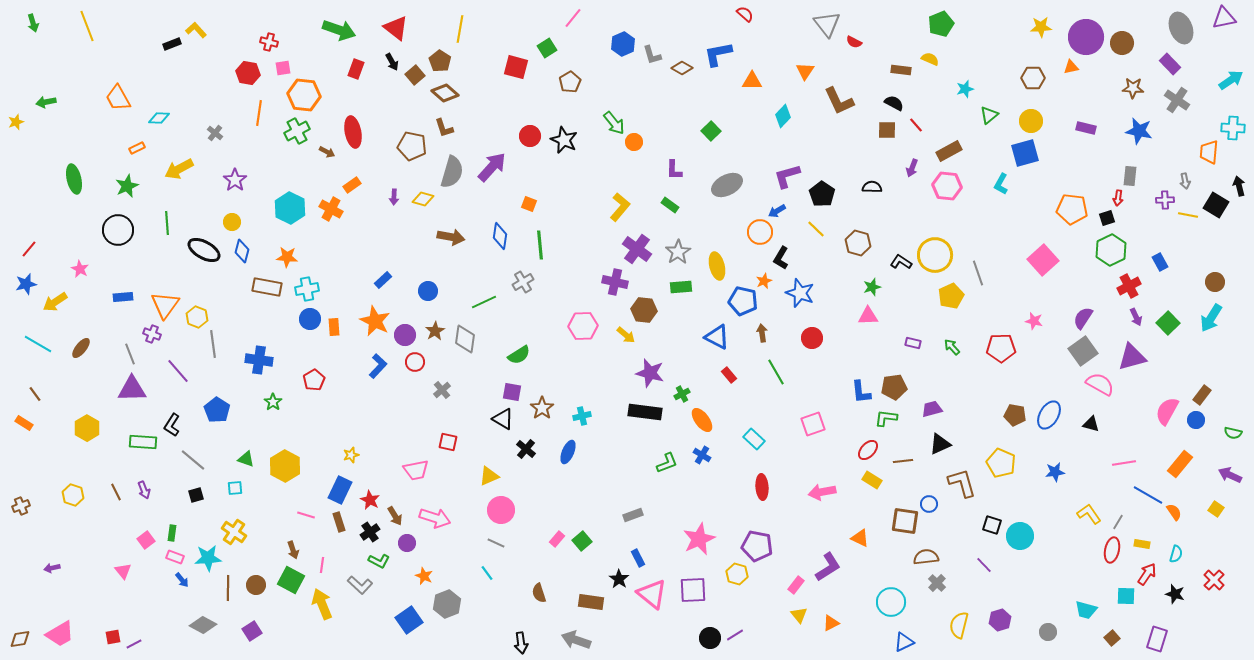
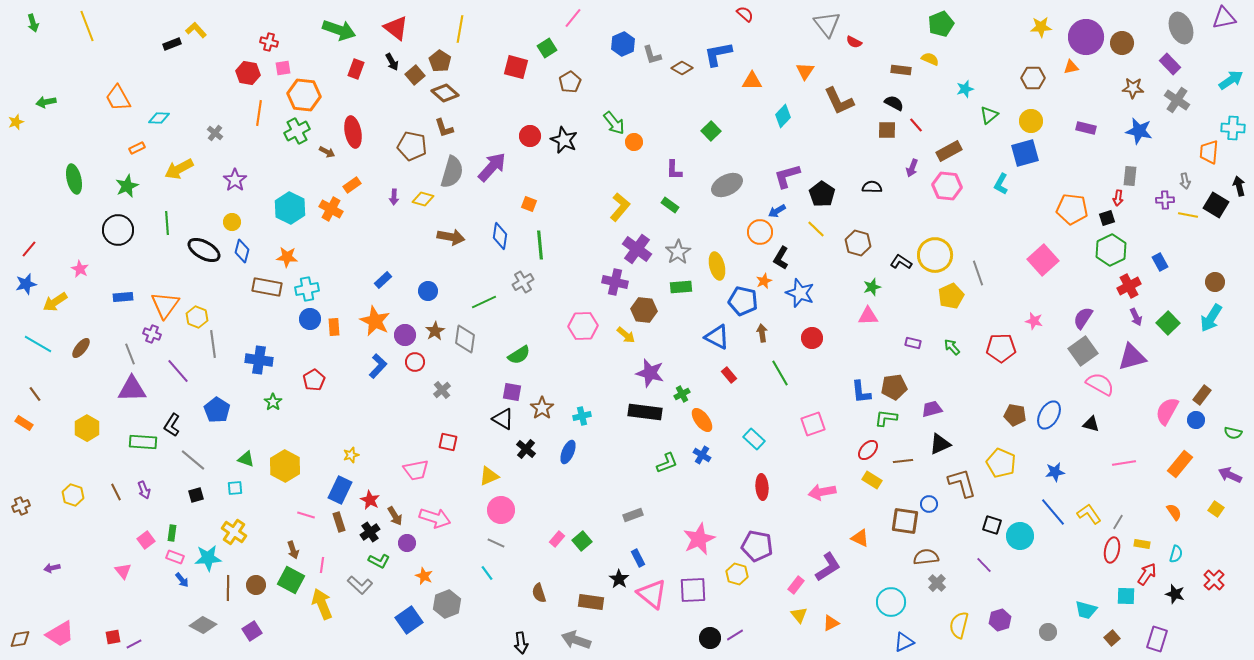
green line at (776, 372): moved 4 px right, 1 px down
blue line at (1148, 495): moved 95 px left, 17 px down; rotated 20 degrees clockwise
